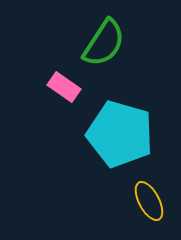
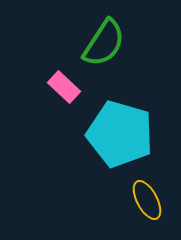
pink rectangle: rotated 8 degrees clockwise
yellow ellipse: moved 2 px left, 1 px up
